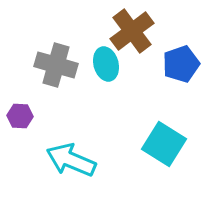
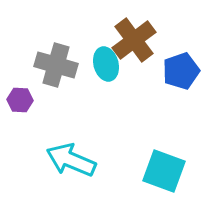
brown cross: moved 2 px right, 9 px down
blue pentagon: moved 7 px down
purple hexagon: moved 16 px up
cyan square: moved 27 px down; rotated 12 degrees counterclockwise
